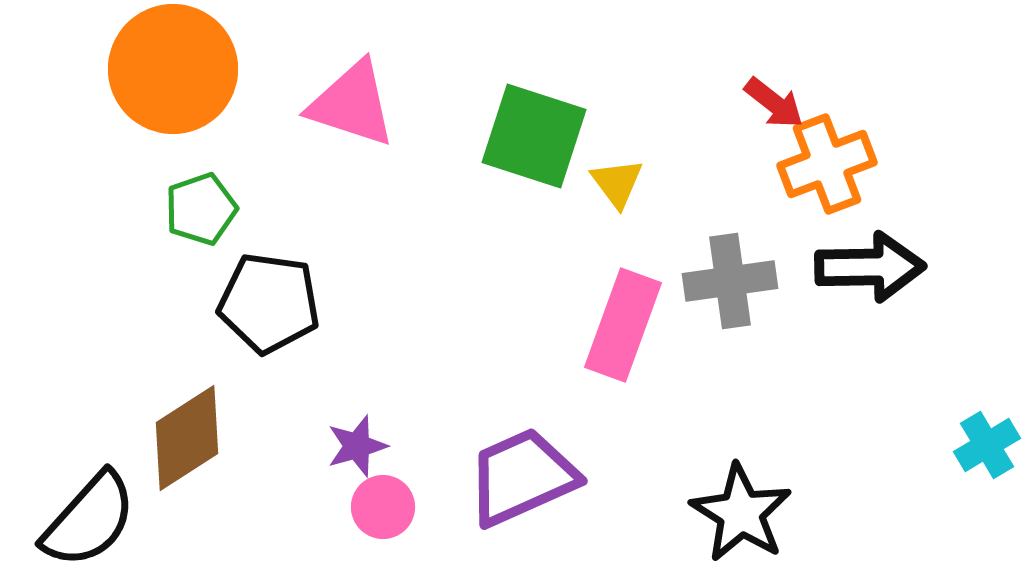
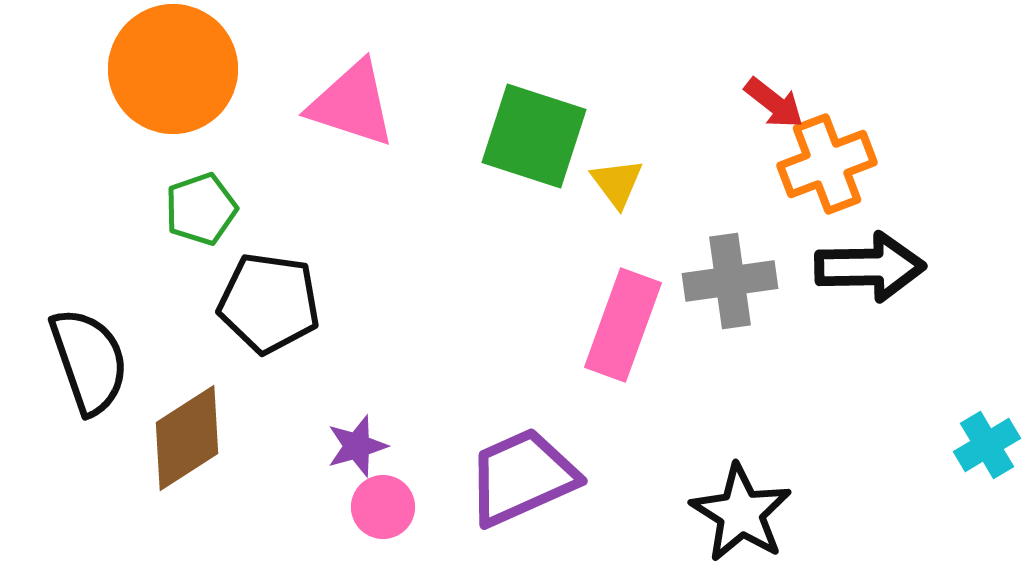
black semicircle: moved 159 px up; rotated 61 degrees counterclockwise
